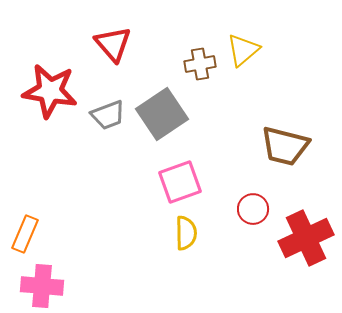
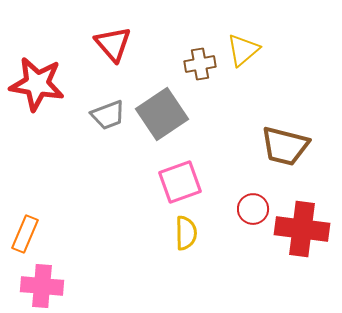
red star: moved 13 px left, 7 px up
red cross: moved 4 px left, 9 px up; rotated 32 degrees clockwise
